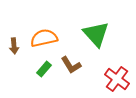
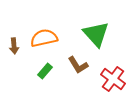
brown L-shape: moved 7 px right
green rectangle: moved 1 px right, 2 px down
red cross: moved 4 px left
